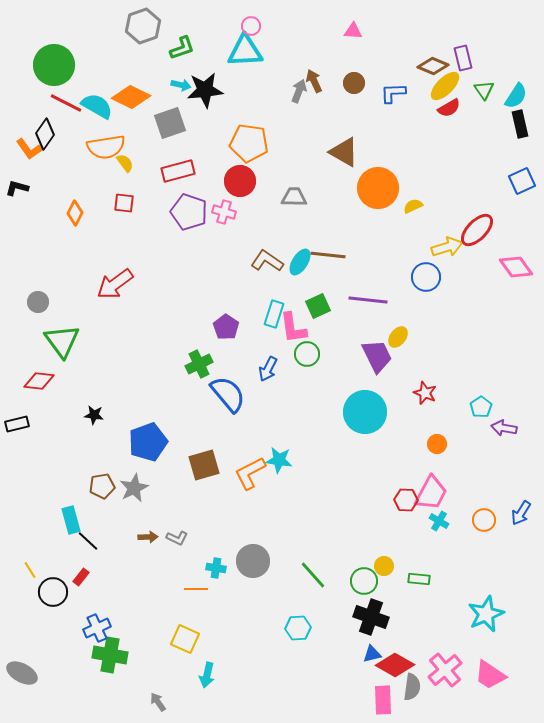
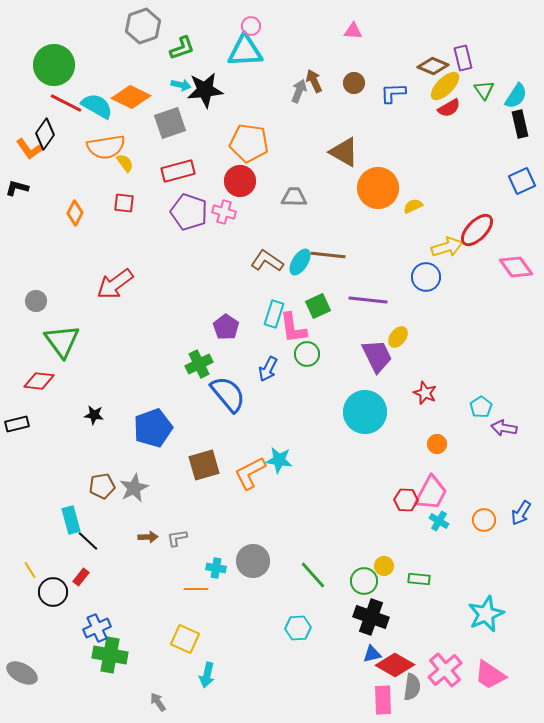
gray circle at (38, 302): moved 2 px left, 1 px up
blue pentagon at (148, 442): moved 5 px right, 14 px up
gray L-shape at (177, 538): rotated 145 degrees clockwise
